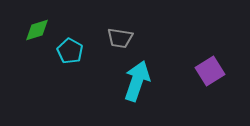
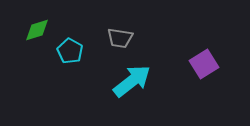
purple square: moved 6 px left, 7 px up
cyan arrow: moved 5 px left; rotated 33 degrees clockwise
